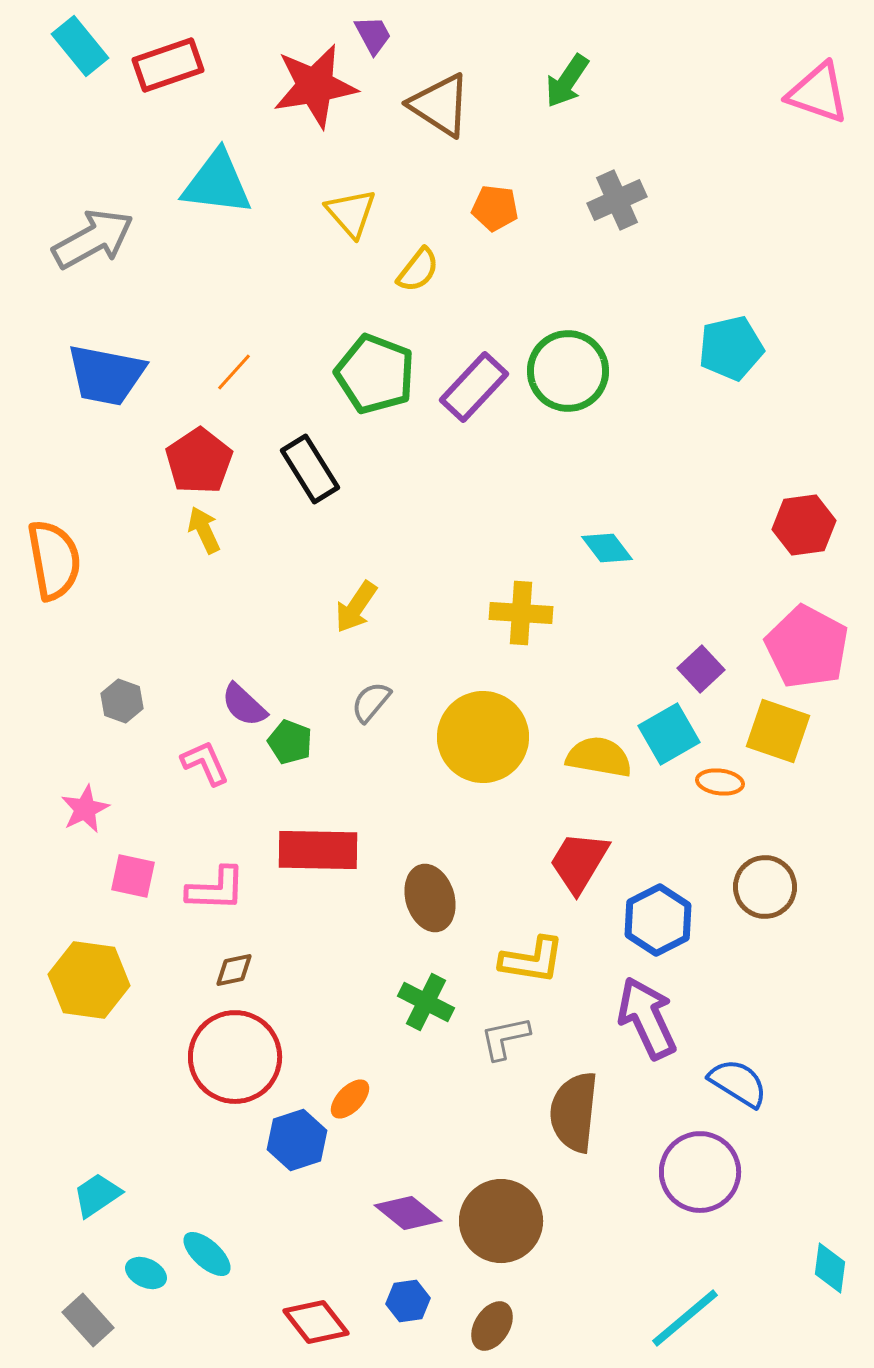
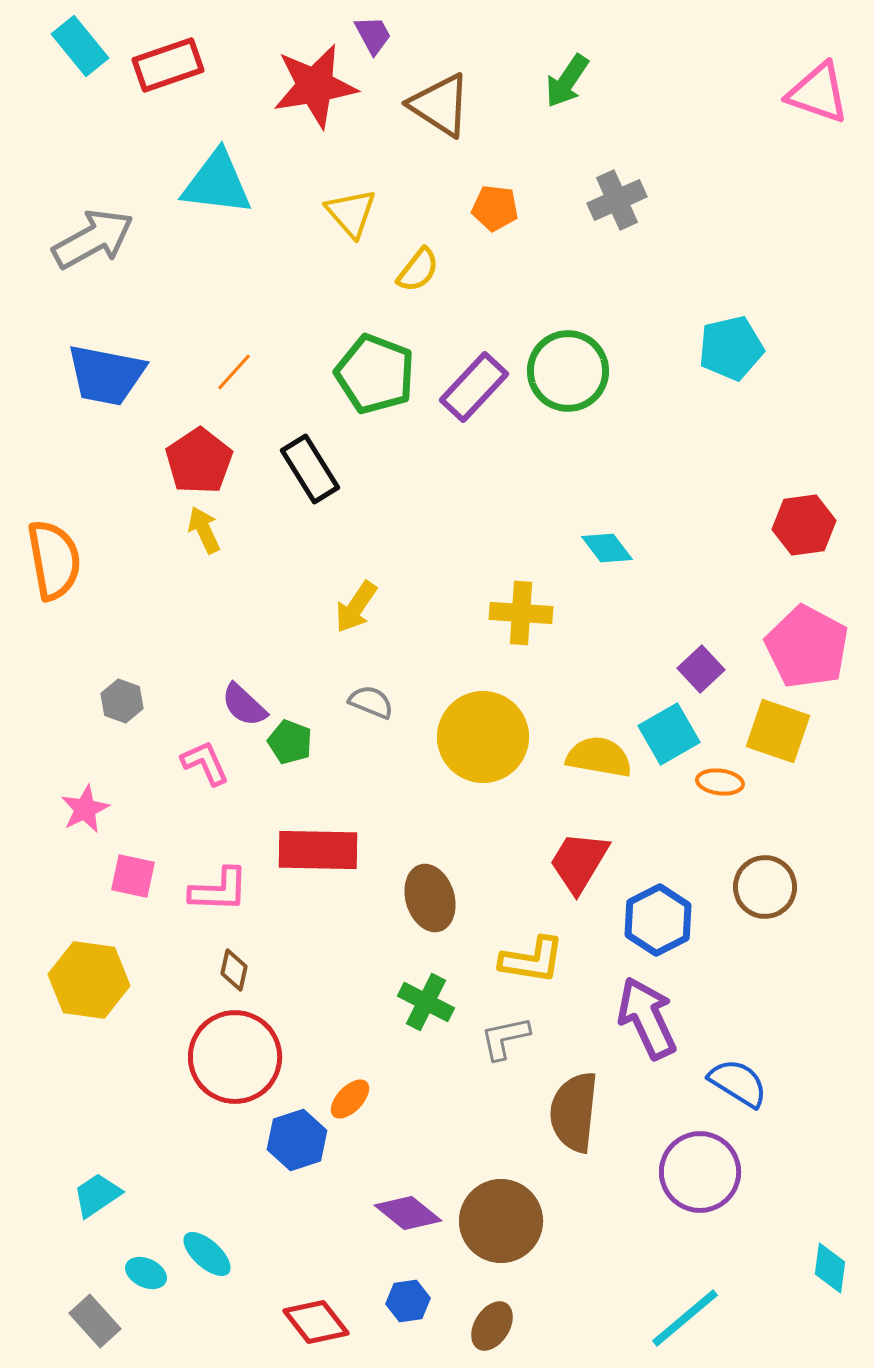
gray semicircle at (371, 702): rotated 72 degrees clockwise
pink L-shape at (216, 889): moved 3 px right, 1 px down
brown diamond at (234, 970): rotated 66 degrees counterclockwise
gray rectangle at (88, 1320): moved 7 px right, 1 px down
